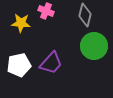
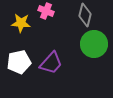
green circle: moved 2 px up
white pentagon: moved 3 px up
